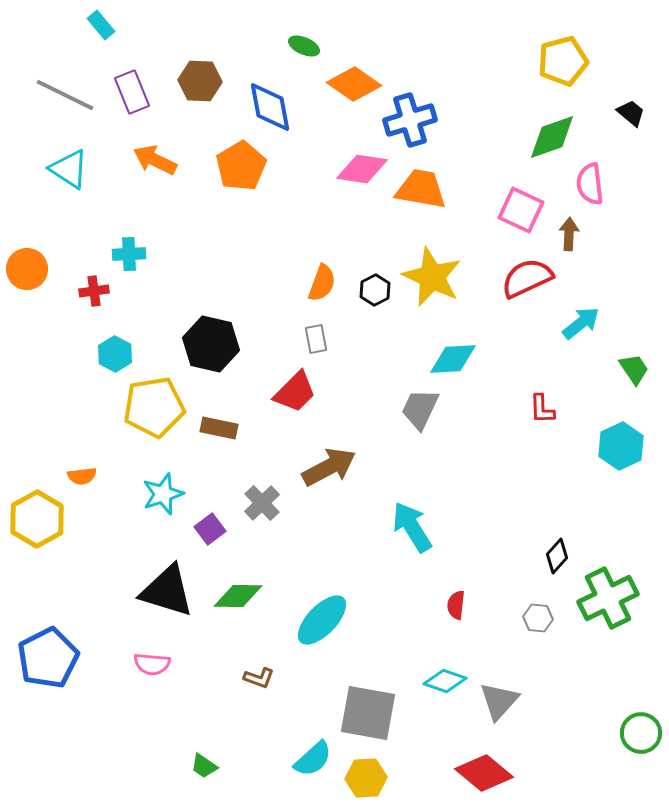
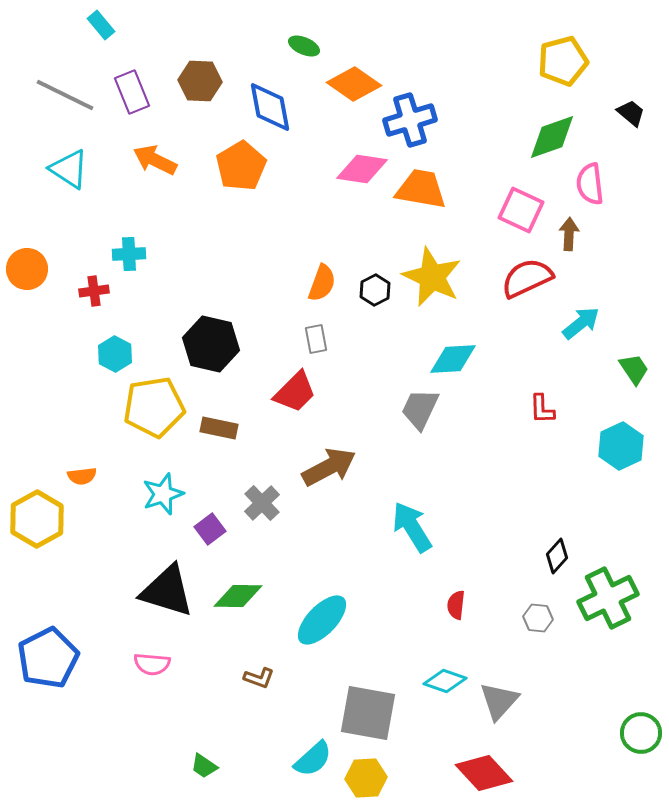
red diamond at (484, 773): rotated 8 degrees clockwise
